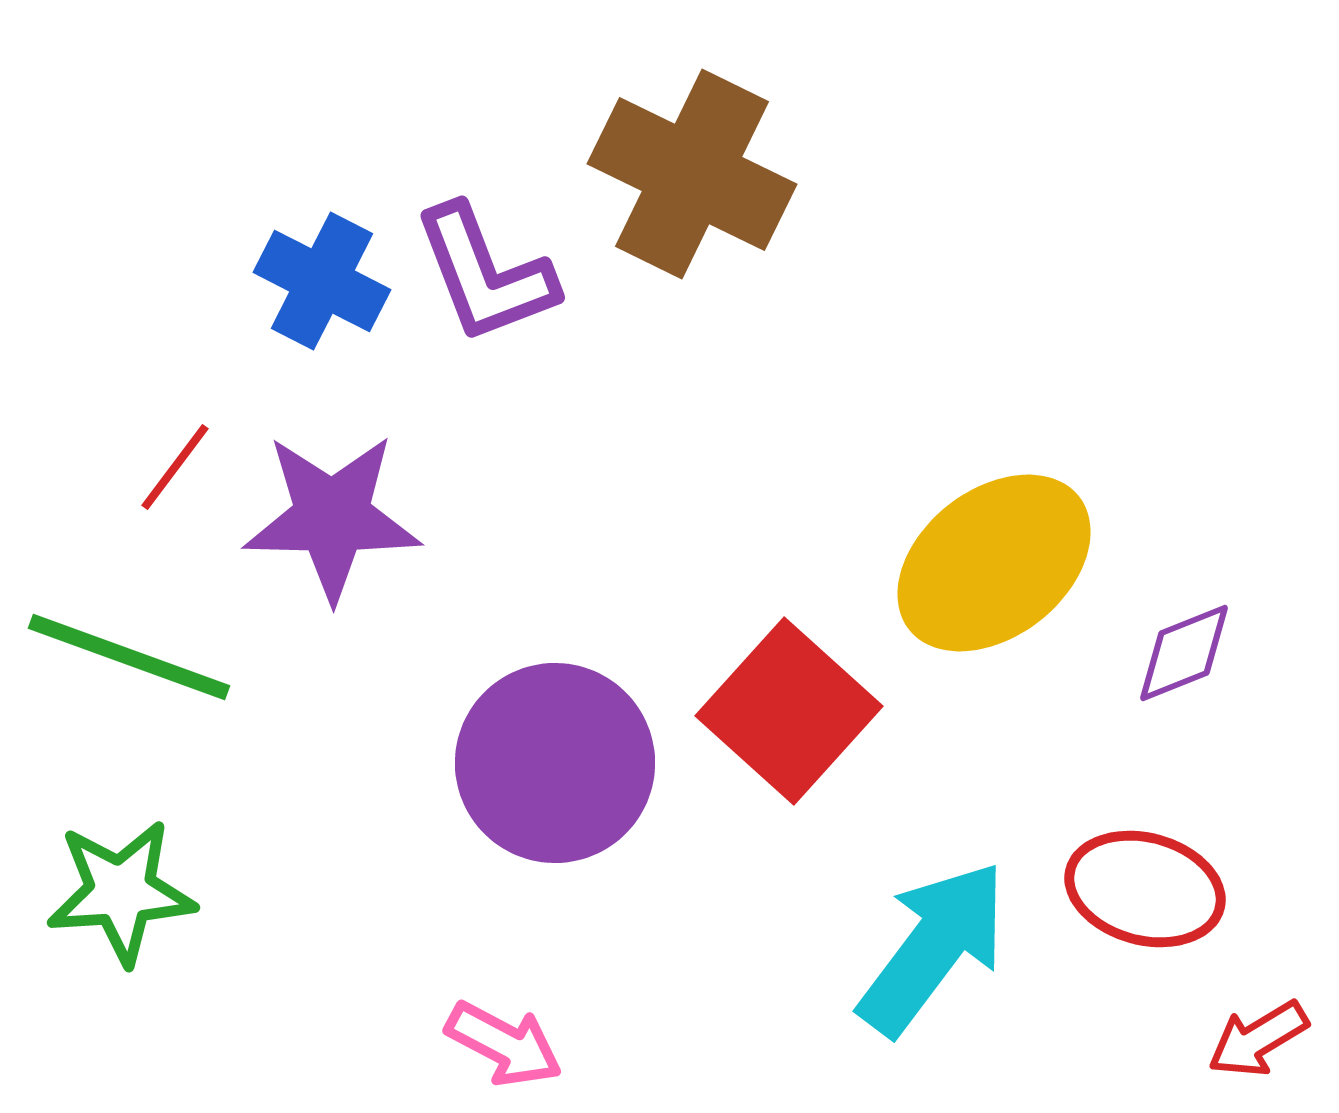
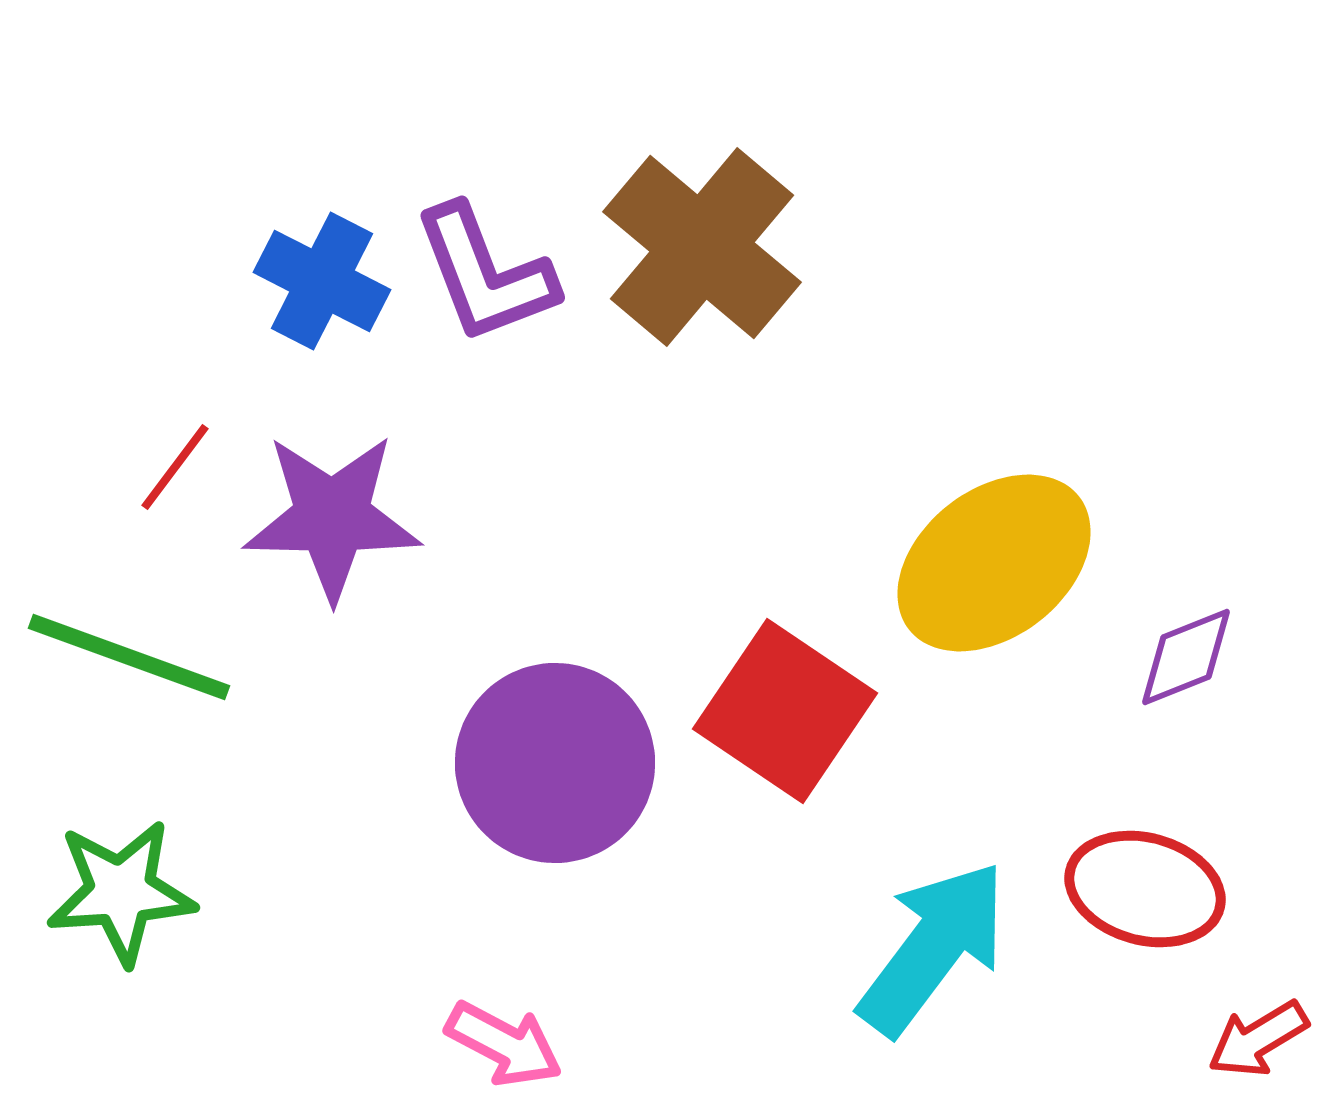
brown cross: moved 10 px right, 73 px down; rotated 14 degrees clockwise
purple diamond: moved 2 px right, 4 px down
red square: moved 4 px left; rotated 8 degrees counterclockwise
